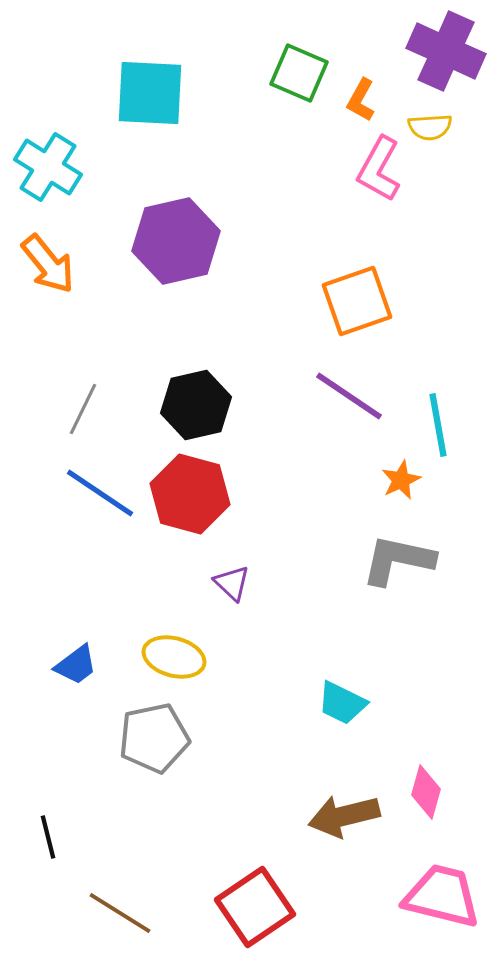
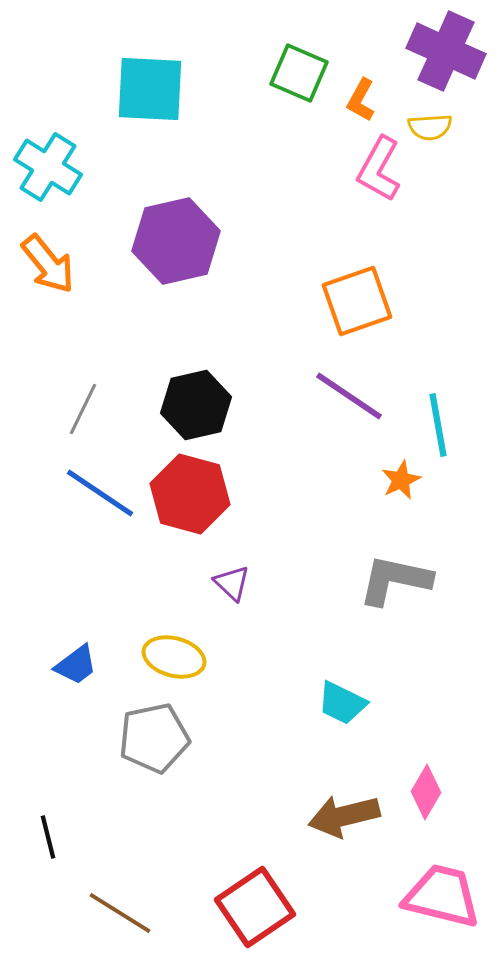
cyan square: moved 4 px up
gray L-shape: moved 3 px left, 20 px down
pink diamond: rotated 14 degrees clockwise
